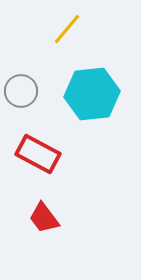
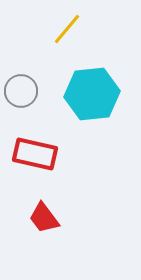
red rectangle: moved 3 px left; rotated 15 degrees counterclockwise
